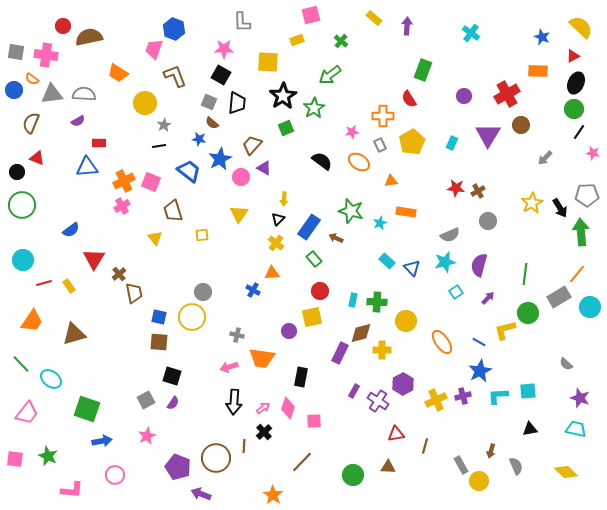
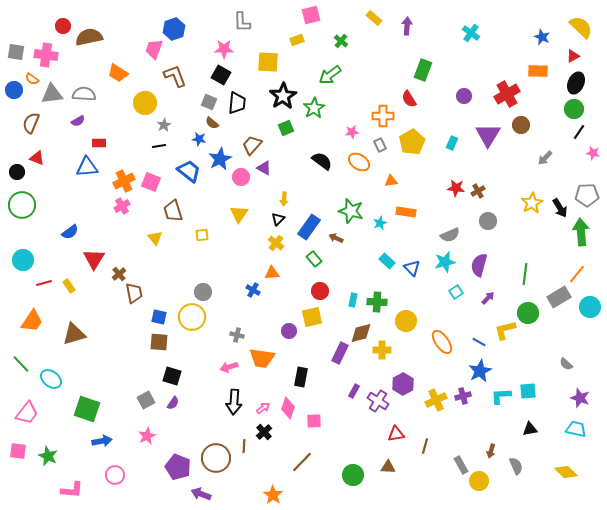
blue hexagon at (174, 29): rotated 20 degrees clockwise
blue semicircle at (71, 230): moved 1 px left, 2 px down
cyan L-shape at (498, 396): moved 3 px right
pink square at (15, 459): moved 3 px right, 8 px up
